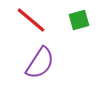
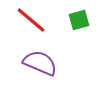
purple semicircle: rotated 100 degrees counterclockwise
